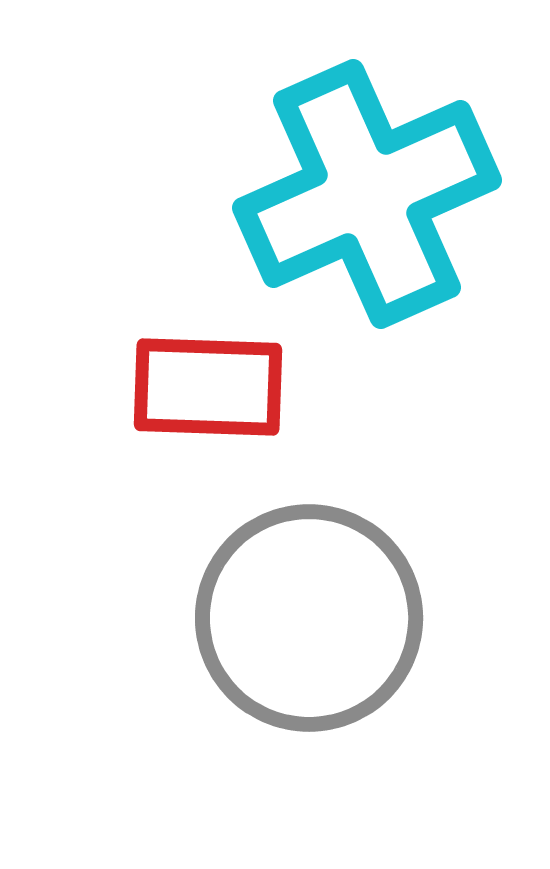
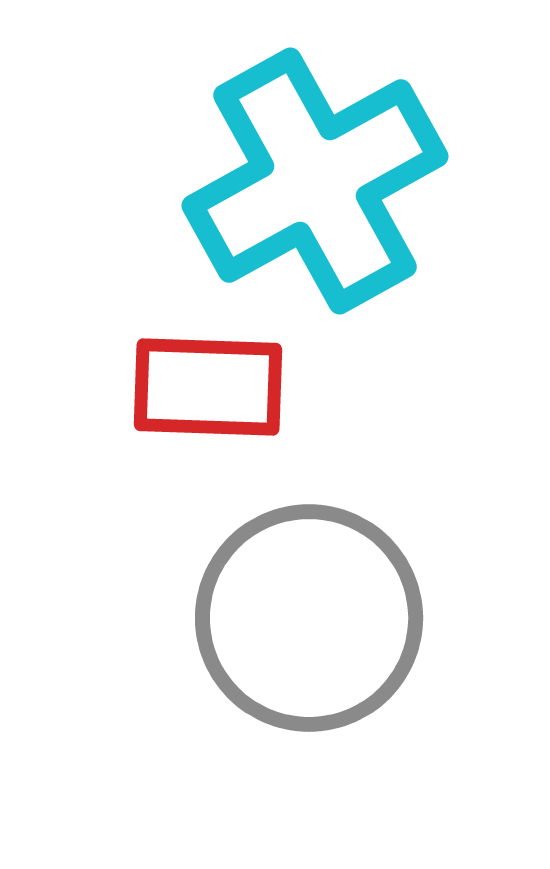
cyan cross: moved 52 px left, 13 px up; rotated 5 degrees counterclockwise
